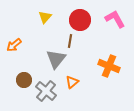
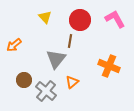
yellow triangle: rotated 24 degrees counterclockwise
